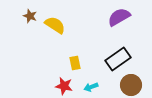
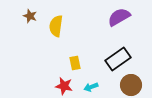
yellow semicircle: moved 1 px right, 1 px down; rotated 115 degrees counterclockwise
